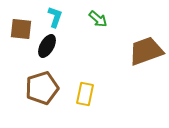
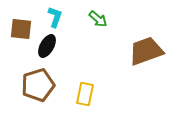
brown pentagon: moved 4 px left, 3 px up
